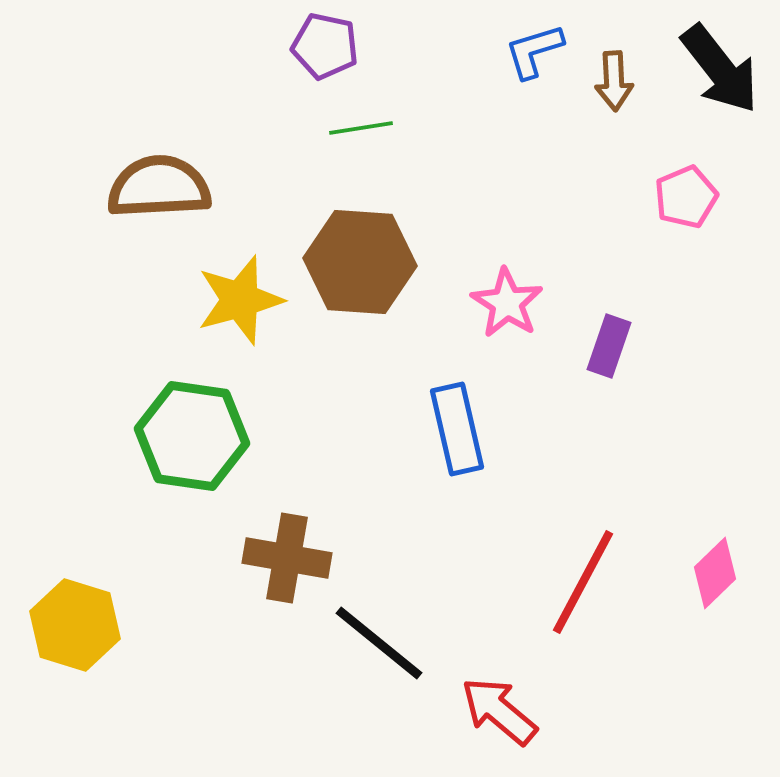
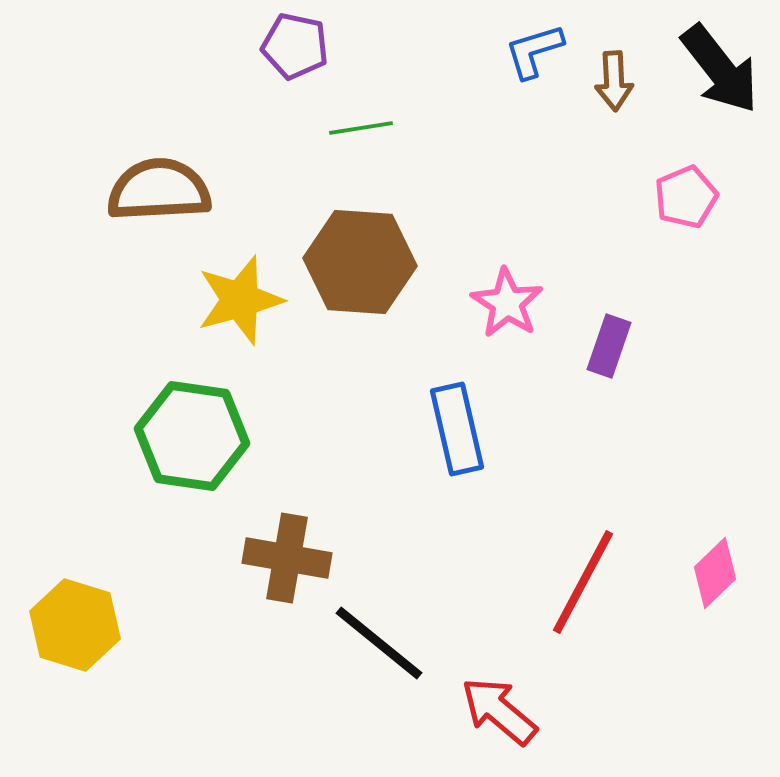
purple pentagon: moved 30 px left
brown semicircle: moved 3 px down
